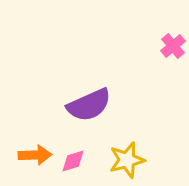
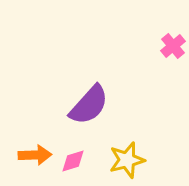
purple semicircle: rotated 24 degrees counterclockwise
